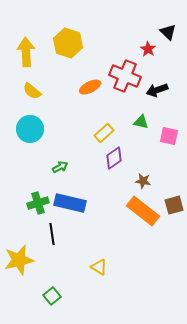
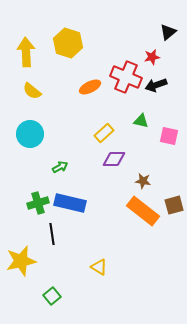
black triangle: rotated 36 degrees clockwise
red star: moved 4 px right, 8 px down; rotated 28 degrees clockwise
red cross: moved 1 px right, 1 px down
black arrow: moved 1 px left, 5 px up
green triangle: moved 1 px up
cyan circle: moved 5 px down
purple diamond: moved 1 px down; rotated 35 degrees clockwise
yellow star: moved 2 px right, 1 px down
